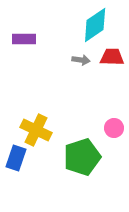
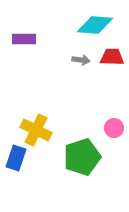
cyan diamond: rotated 39 degrees clockwise
